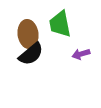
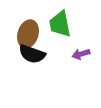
brown ellipse: rotated 24 degrees clockwise
black semicircle: moved 1 px right; rotated 60 degrees clockwise
